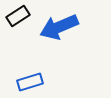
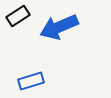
blue rectangle: moved 1 px right, 1 px up
